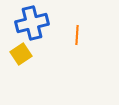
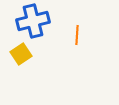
blue cross: moved 1 px right, 2 px up
